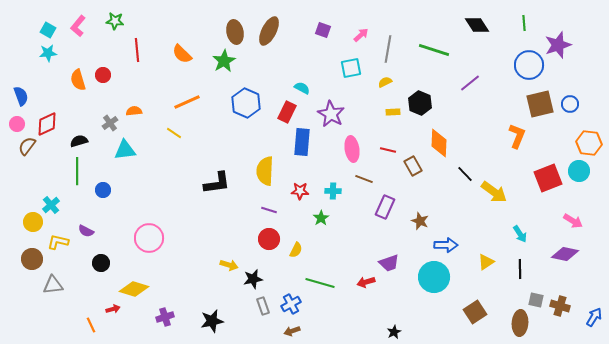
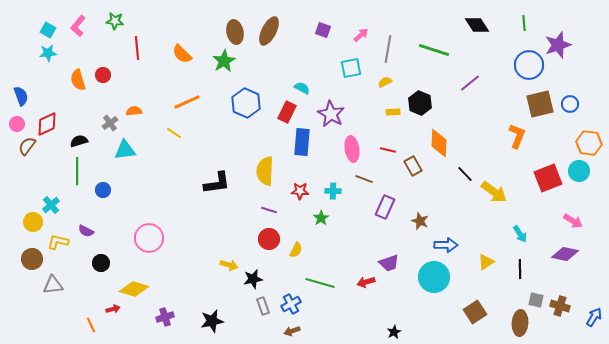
red line at (137, 50): moved 2 px up
